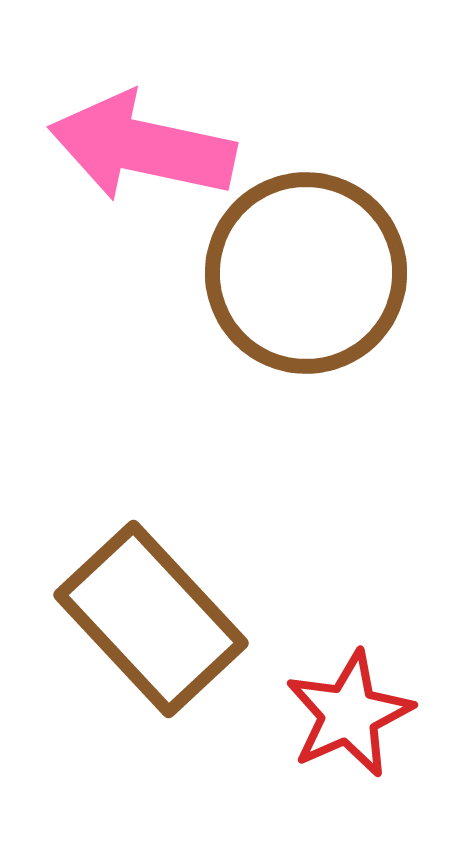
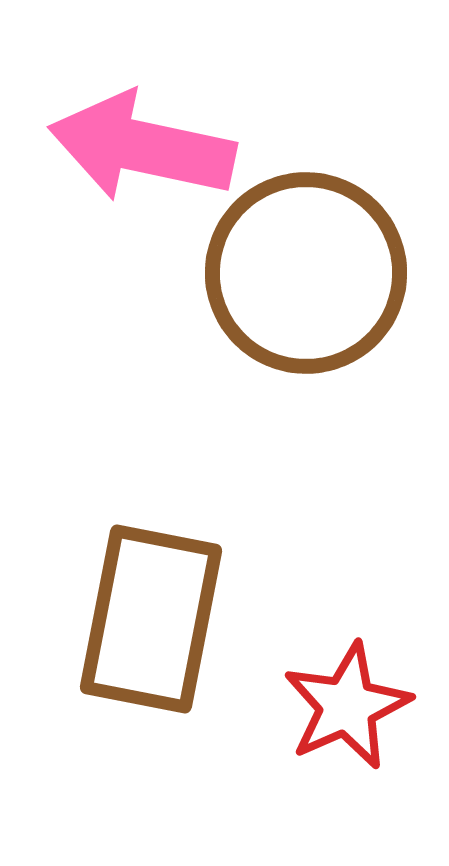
brown rectangle: rotated 54 degrees clockwise
red star: moved 2 px left, 8 px up
